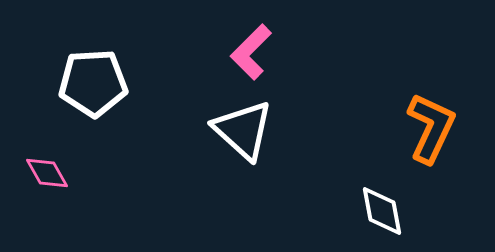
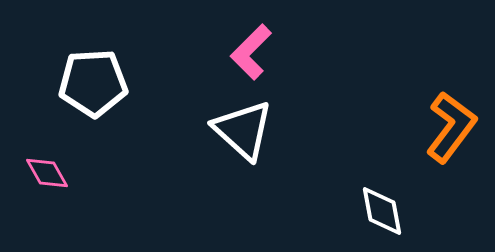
orange L-shape: moved 20 px right, 1 px up; rotated 12 degrees clockwise
